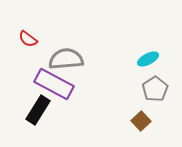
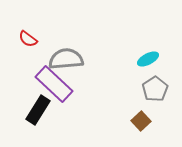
purple rectangle: rotated 15 degrees clockwise
